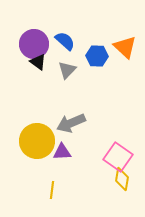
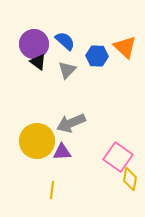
yellow diamond: moved 8 px right
